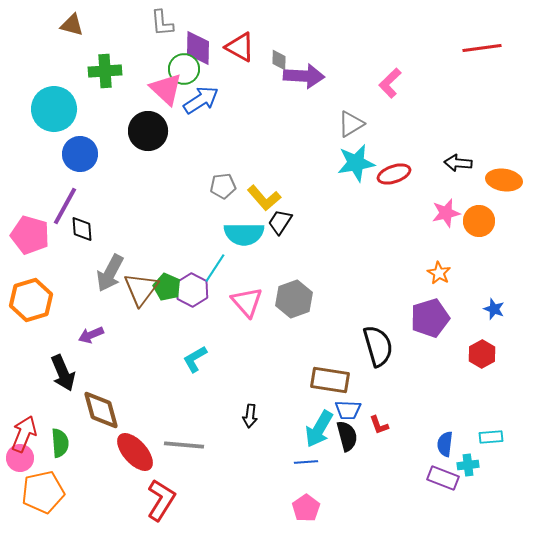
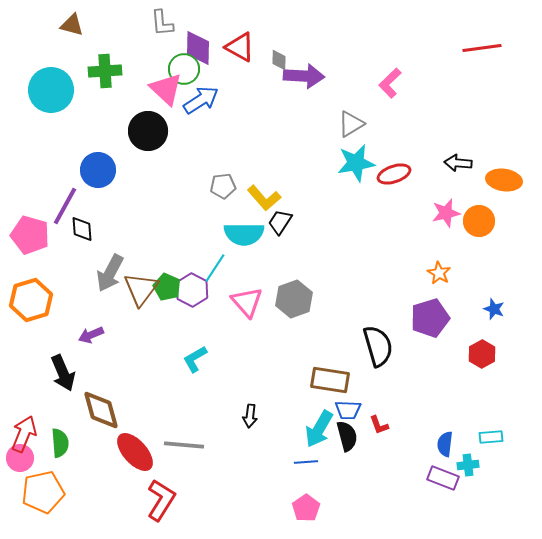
cyan circle at (54, 109): moved 3 px left, 19 px up
blue circle at (80, 154): moved 18 px right, 16 px down
